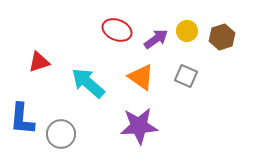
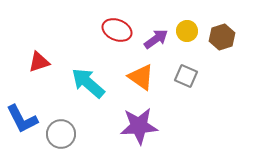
blue L-shape: rotated 32 degrees counterclockwise
